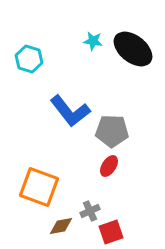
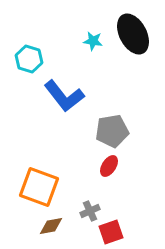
black ellipse: moved 15 px up; rotated 24 degrees clockwise
blue L-shape: moved 6 px left, 15 px up
gray pentagon: rotated 12 degrees counterclockwise
brown diamond: moved 10 px left
